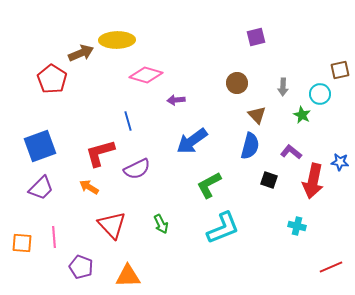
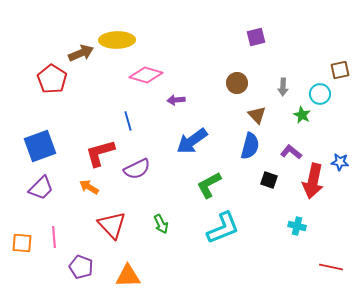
red line: rotated 35 degrees clockwise
